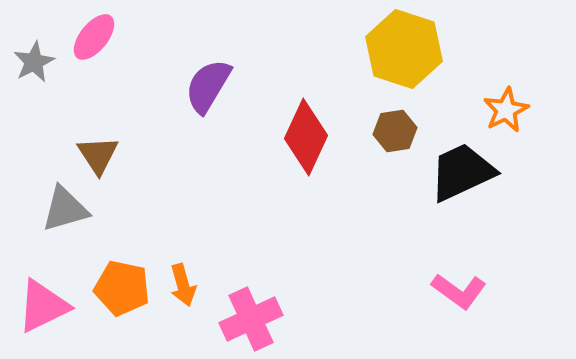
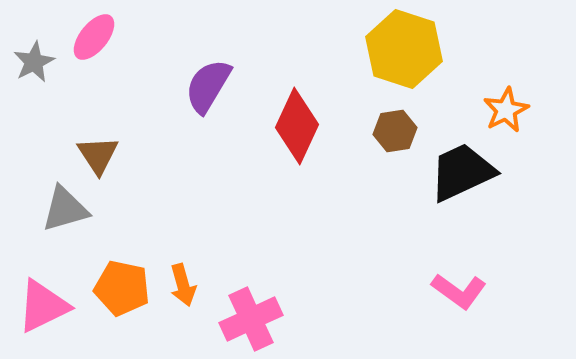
red diamond: moved 9 px left, 11 px up
